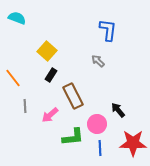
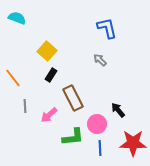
blue L-shape: moved 1 px left, 2 px up; rotated 20 degrees counterclockwise
gray arrow: moved 2 px right, 1 px up
brown rectangle: moved 2 px down
pink arrow: moved 1 px left
